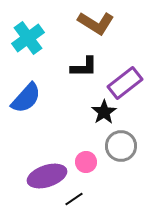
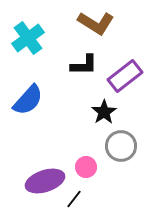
black L-shape: moved 2 px up
purple rectangle: moved 7 px up
blue semicircle: moved 2 px right, 2 px down
pink circle: moved 5 px down
purple ellipse: moved 2 px left, 5 px down
black line: rotated 18 degrees counterclockwise
